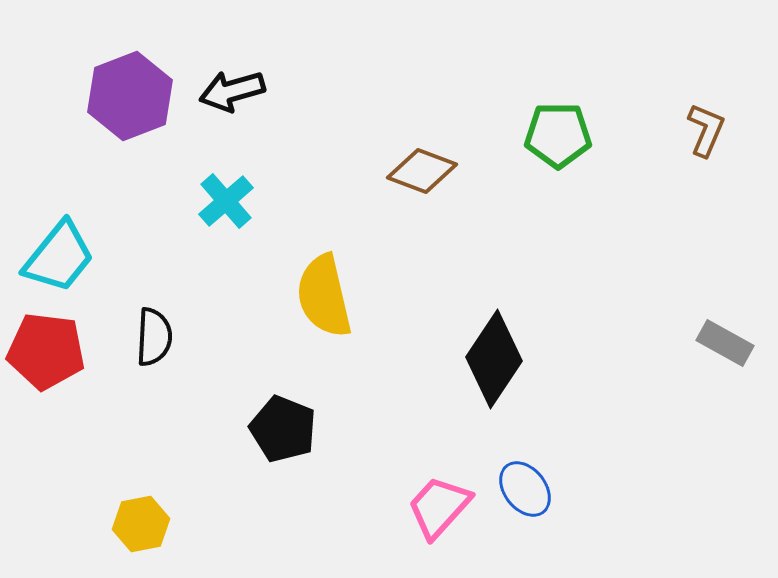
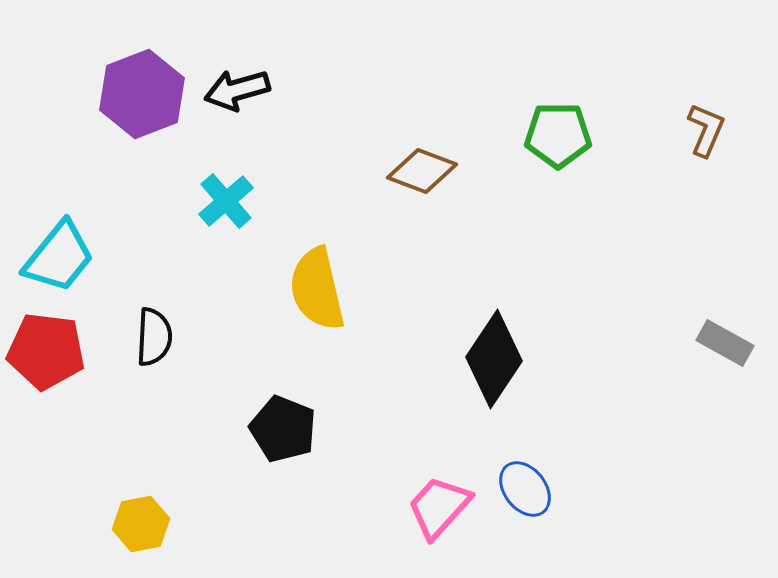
black arrow: moved 5 px right, 1 px up
purple hexagon: moved 12 px right, 2 px up
yellow semicircle: moved 7 px left, 7 px up
